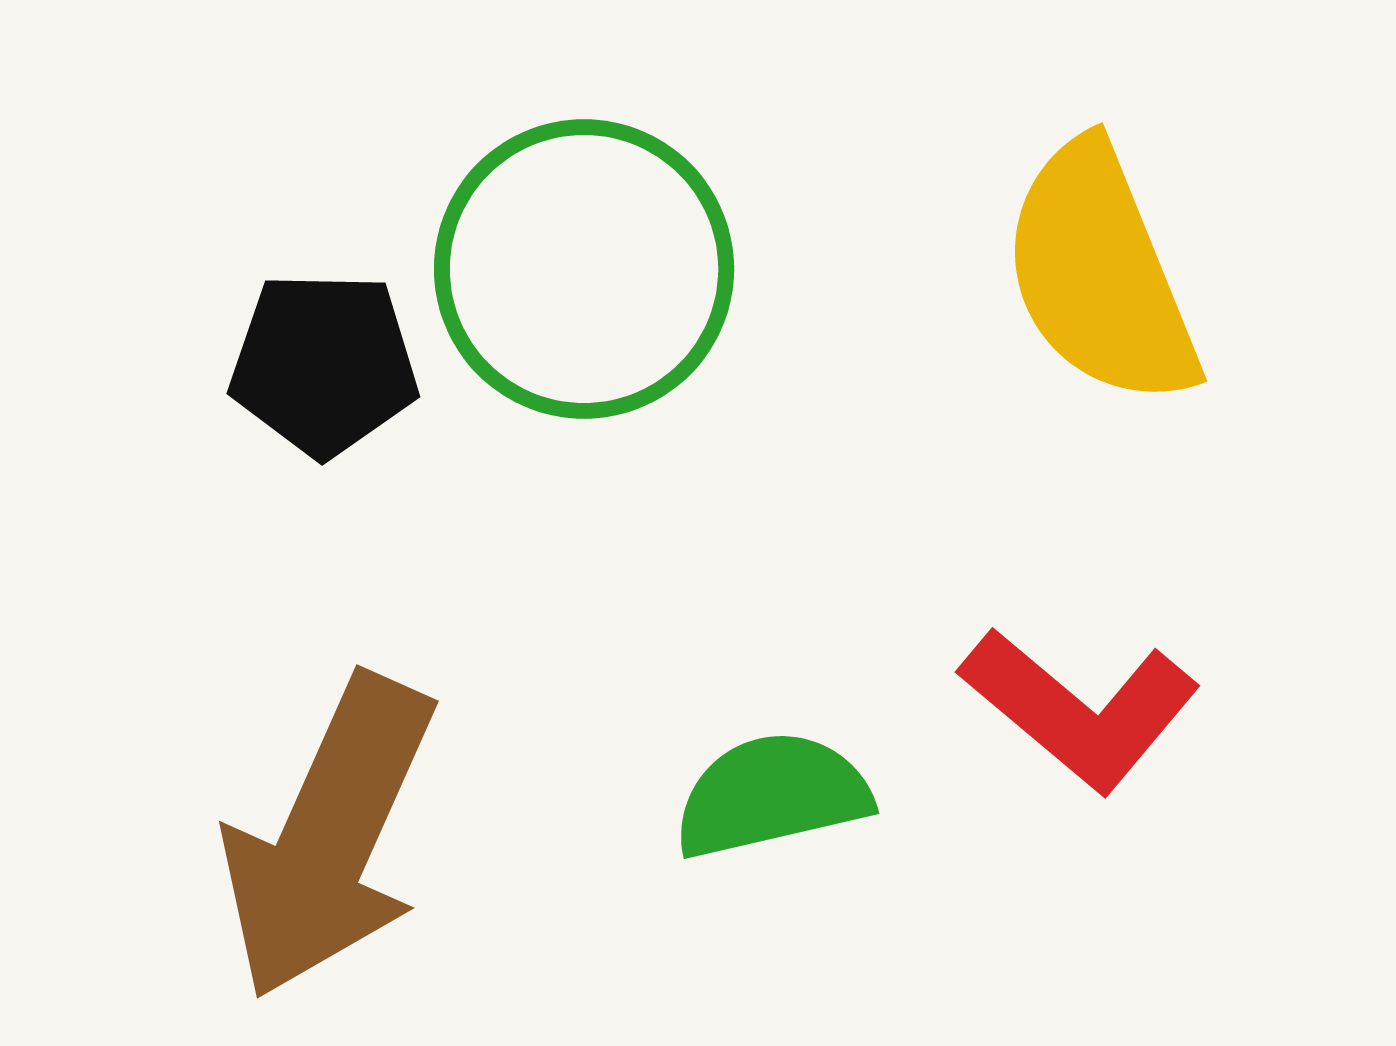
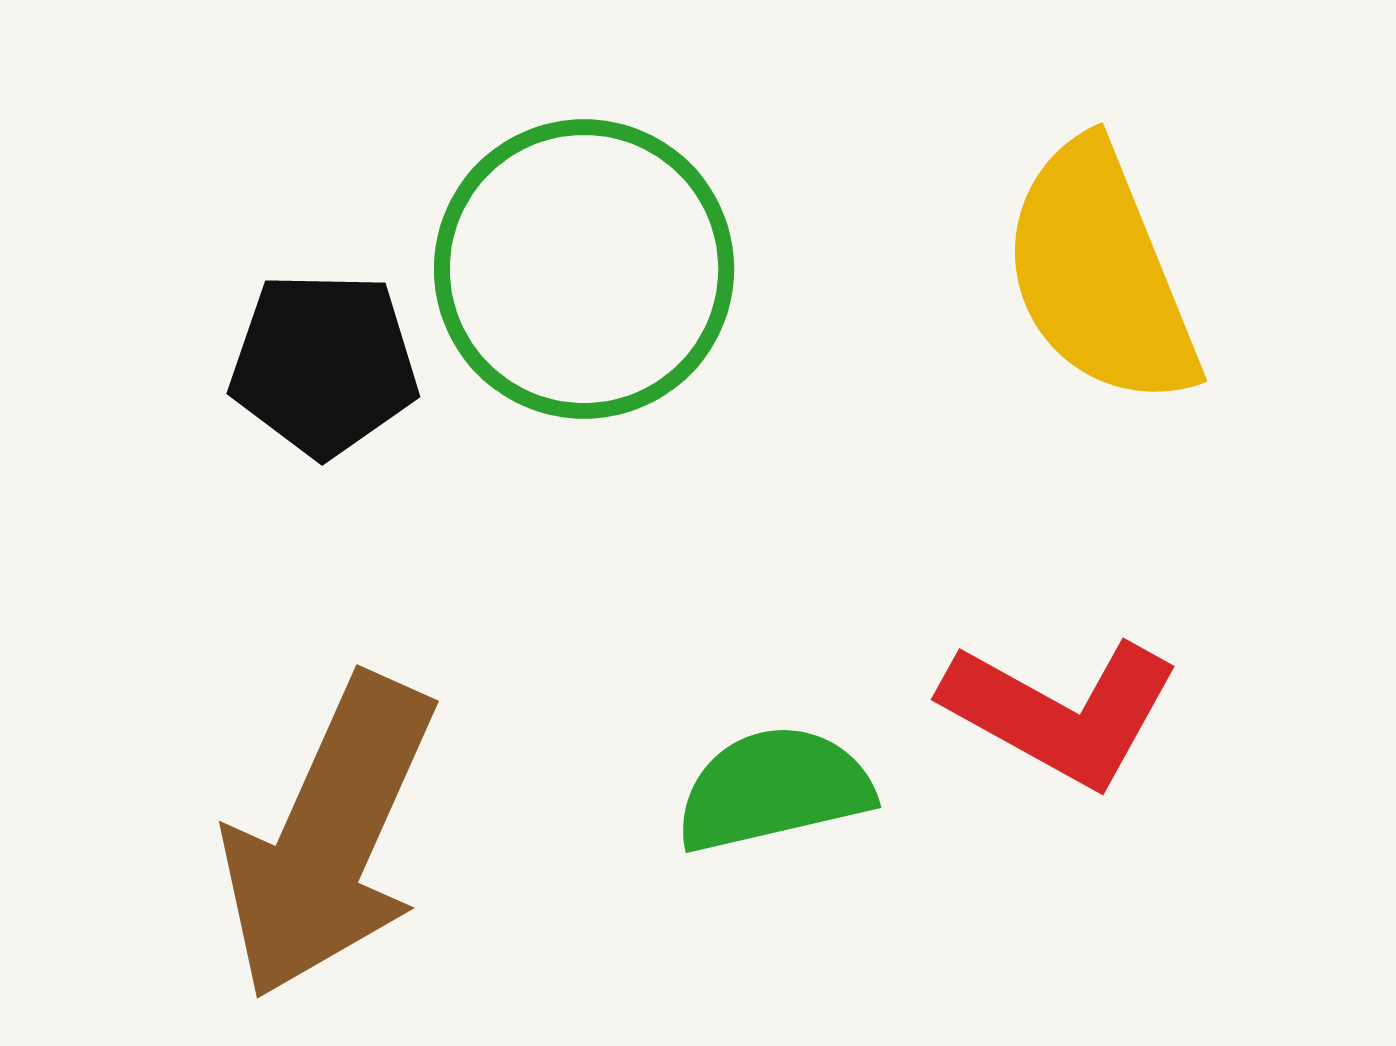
red L-shape: moved 19 px left, 3 px down; rotated 11 degrees counterclockwise
green semicircle: moved 2 px right, 6 px up
